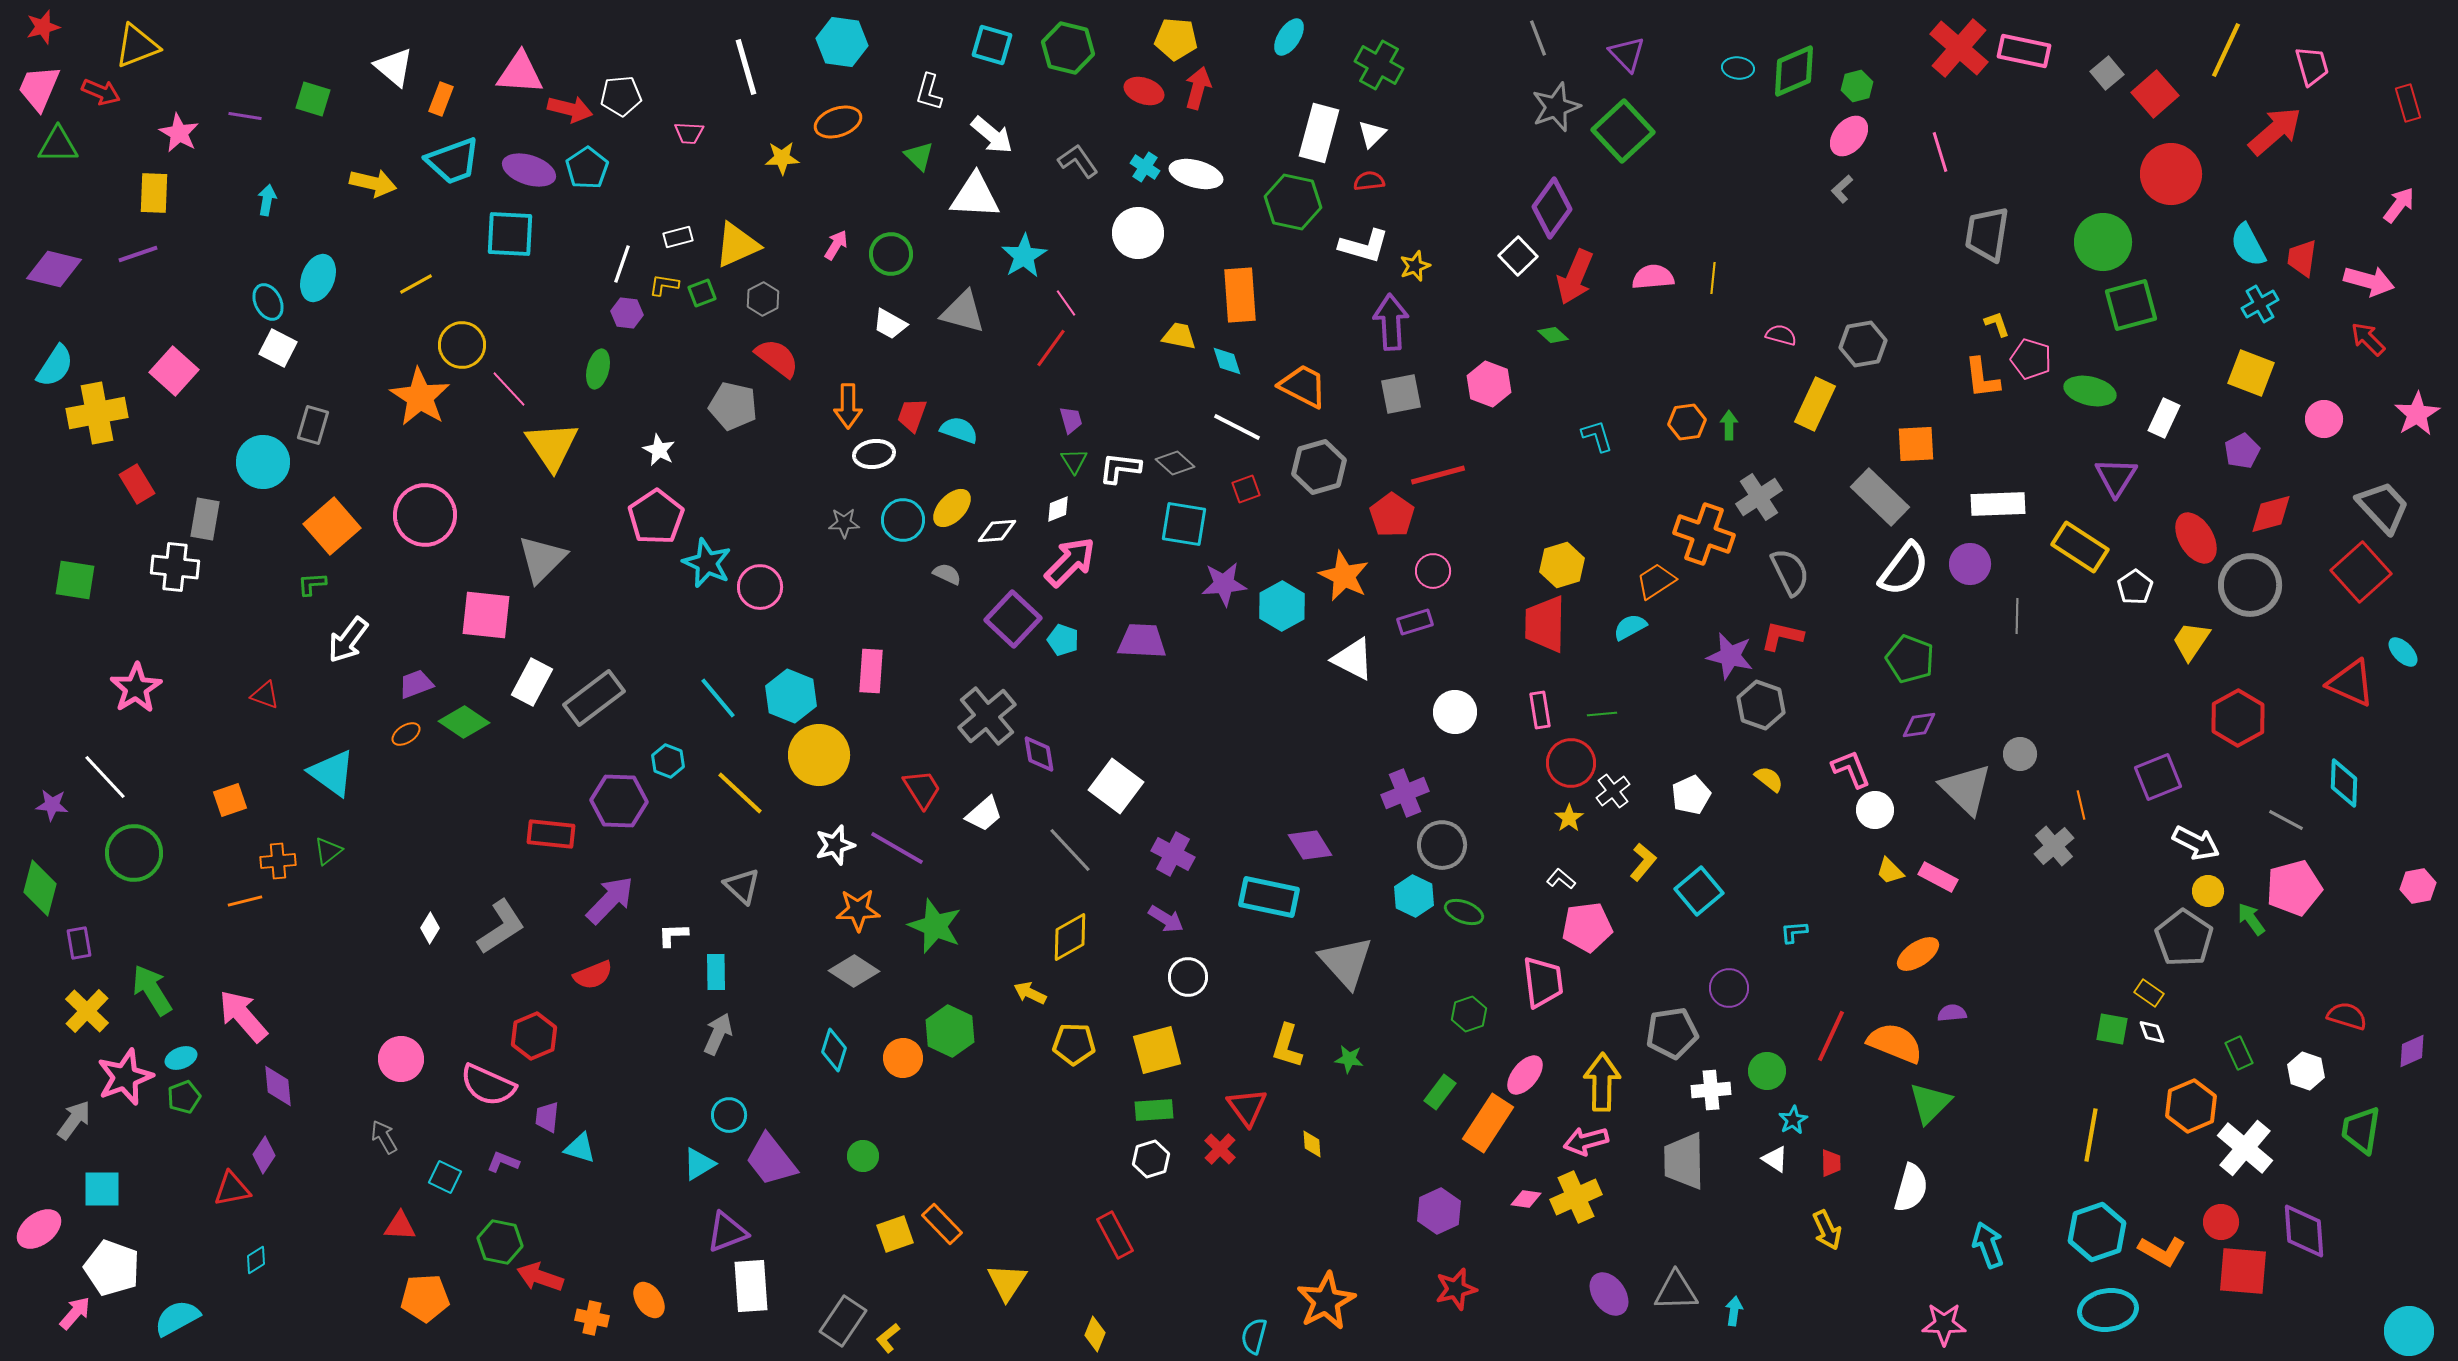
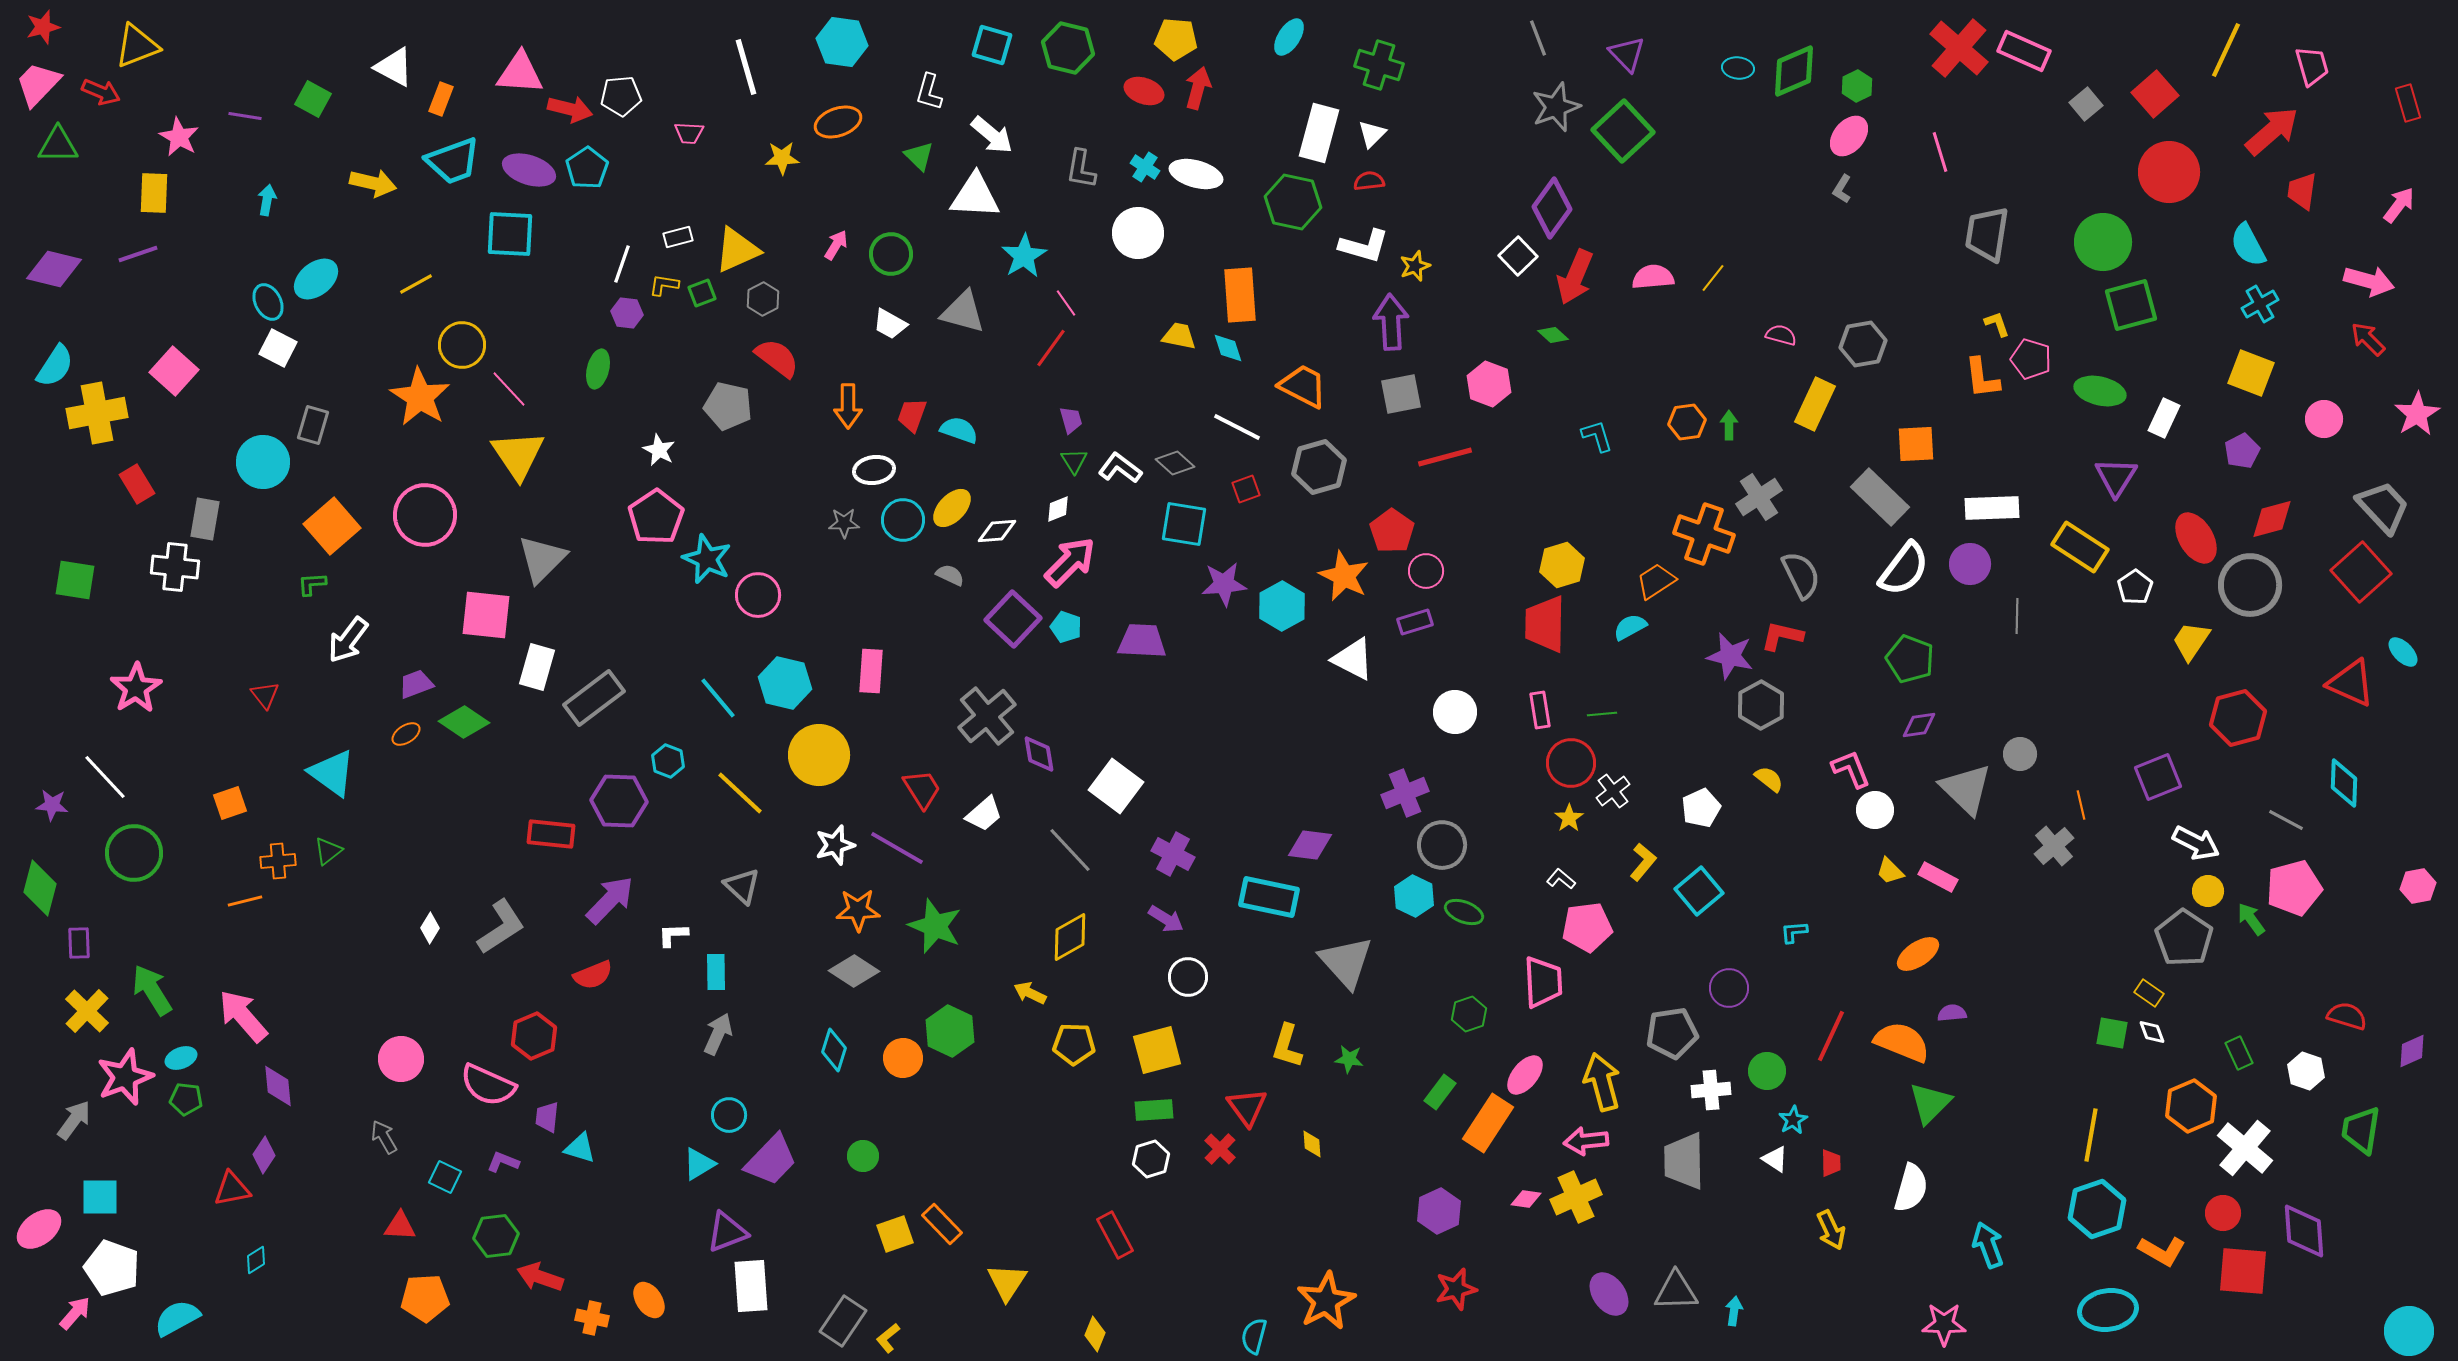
pink rectangle at (2024, 51): rotated 12 degrees clockwise
green cross at (1379, 65): rotated 12 degrees counterclockwise
white triangle at (394, 67): rotated 12 degrees counterclockwise
gray square at (2107, 73): moved 21 px left, 31 px down
green hexagon at (1857, 86): rotated 12 degrees counterclockwise
pink trapezoid at (39, 88): moved 1 px left, 4 px up; rotated 21 degrees clockwise
green square at (313, 99): rotated 12 degrees clockwise
red arrow at (2275, 131): moved 3 px left
pink star at (179, 133): moved 4 px down
gray L-shape at (1078, 161): moved 3 px right, 8 px down; rotated 135 degrees counterclockwise
red circle at (2171, 174): moved 2 px left, 2 px up
gray L-shape at (1842, 189): rotated 16 degrees counterclockwise
yellow triangle at (737, 245): moved 5 px down
red trapezoid at (2302, 258): moved 67 px up
cyan ellipse at (318, 278): moved 2 px left, 1 px down; rotated 30 degrees clockwise
yellow line at (1713, 278): rotated 32 degrees clockwise
cyan diamond at (1227, 361): moved 1 px right, 13 px up
green ellipse at (2090, 391): moved 10 px right
gray pentagon at (733, 406): moved 5 px left
yellow triangle at (552, 446): moved 34 px left, 9 px down
white ellipse at (874, 454): moved 16 px down
white L-shape at (1120, 468): rotated 30 degrees clockwise
red line at (1438, 475): moved 7 px right, 18 px up
white rectangle at (1998, 504): moved 6 px left, 4 px down
red diamond at (2271, 514): moved 1 px right, 5 px down
red pentagon at (1392, 515): moved 16 px down
cyan star at (707, 563): moved 4 px up
pink circle at (1433, 571): moved 7 px left
gray semicircle at (1790, 572): moved 11 px right, 3 px down
gray semicircle at (947, 574): moved 3 px right, 1 px down
pink circle at (760, 587): moved 2 px left, 8 px down
cyan pentagon at (1063, 640): moved 3 px right, 13 px up
white rectangle at (532, 682): moved 5 px right, 15 px up; rotated 12 degrees counterclockwise
red triangle at (265, 695): rotated 32 degrees clockwise
cyan hexagon at (791, 696): moved 6 px left, 13 px up; rotated 9 degrees counterclockwise
gray hexagon at (1761, 705): rotated 12 degrees clockwise
red hexagon at (2238, 718): rotated 14 degrees clockwise
white pentagon at (1691, 795): moved 10 px right, 13 px down
orange square at (230, 800): moved 3 px down
purple diamond at (1310, 845): rotated 51 degrees counterclockwise
purple rectangle at (79, 943): rotated 8 degrees clockwise
pink trapezoid at (1543, 982): rotated 4 degrees clockwise
green square at (2112, 1029): moved 4 px down
orange semicircle at (1895, 1043): moved 7 px right, 1 px up
yellow arrow at (1602, 1082): rotated 16 degrees counterclockwise
green pentagon at (184, 1097): moved 2 px right, 2 px down; rotated 28 degrees clockwise
pink arrow at (1586, 1141): rotated 9 degrees clockwise
purple trapezoid at (771, 1160): rotated 98 degrees counterclockwise
cyan square at (102, 1189): moved 2 px left, 8 px down
red circle at (2221, 1222): moved 2 px right, 9 px up
yellow arrow at (1827, 1230): moved 4 px right
cyan hexagon at (2097, 1232): moved 23 px up
green hexagon at (500, 1242): moved 4 px left, 6 px up; rotated 18 degrees counterclockwise
